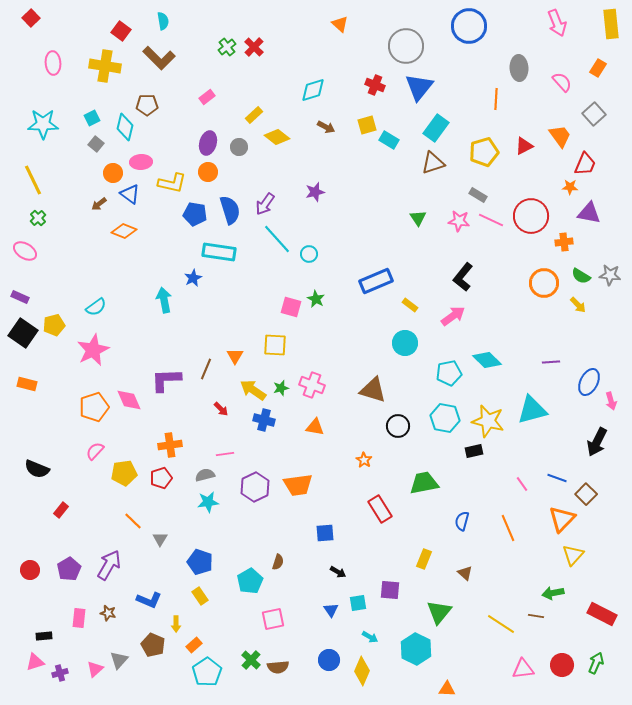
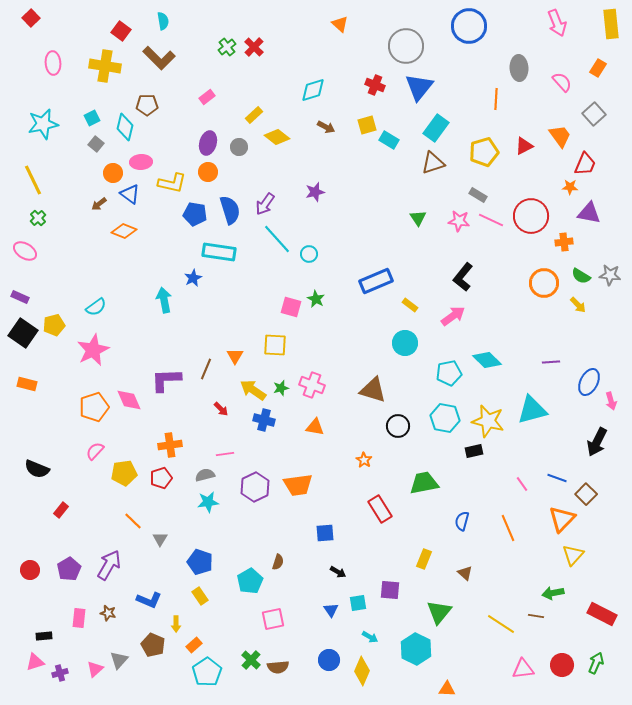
cyan star at (43, 124): rotated 12 degrees counterclockwise
